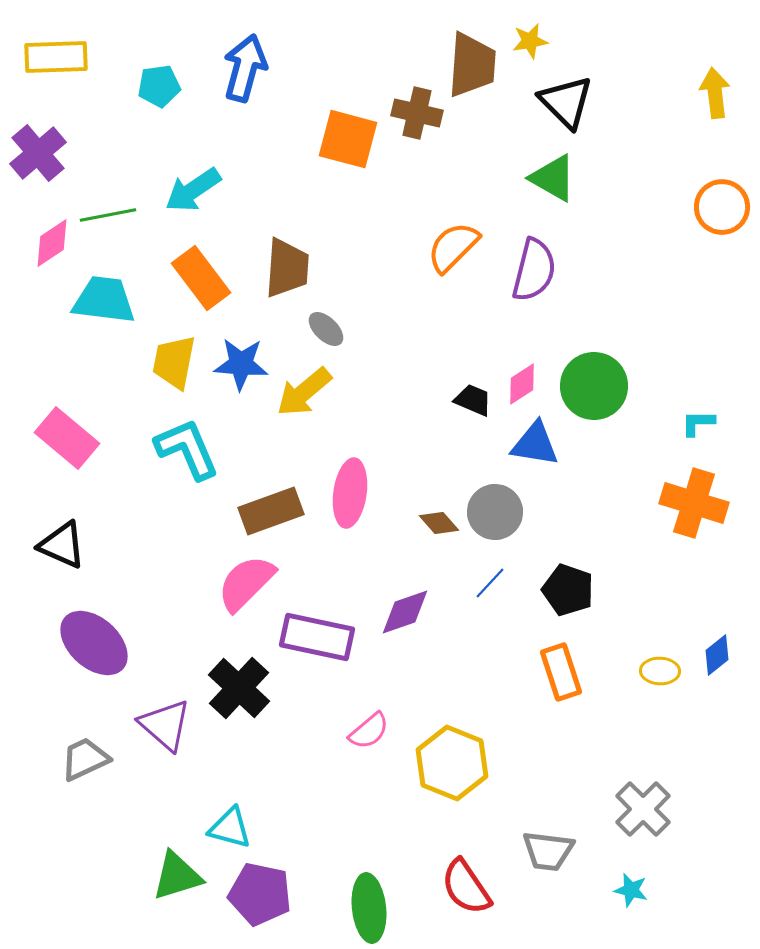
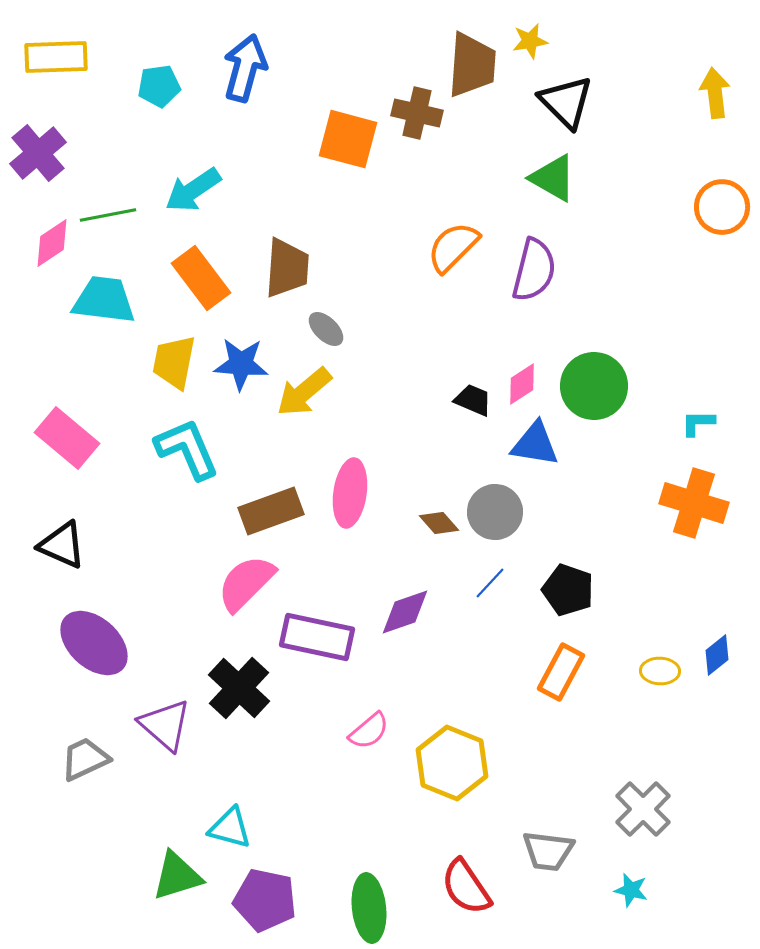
orange rectangle at (561, 672): rotated 46 degrees clockwise
purple pentagon at (260, 894): moved 5 px right, 6 px down
